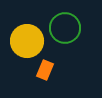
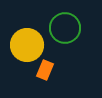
yellow circle: moved 4 px down
